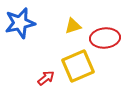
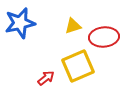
red ellipse: moved 1 px left, 1 px up
